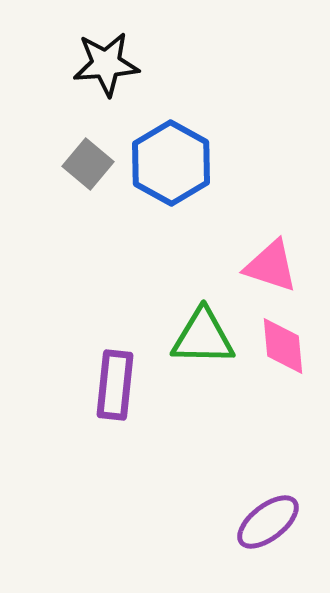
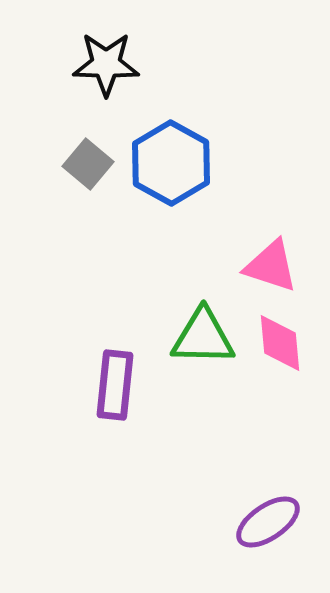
black star: rotated 6 degrees clockwise
pink diamond: moved 3 px left, 3 px up
purple ellipse: rotated 4 degrees clockwise
